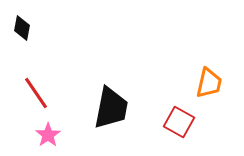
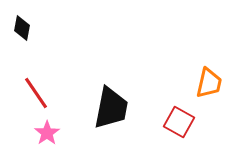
pink star: moved 1 px left, 2 px up
